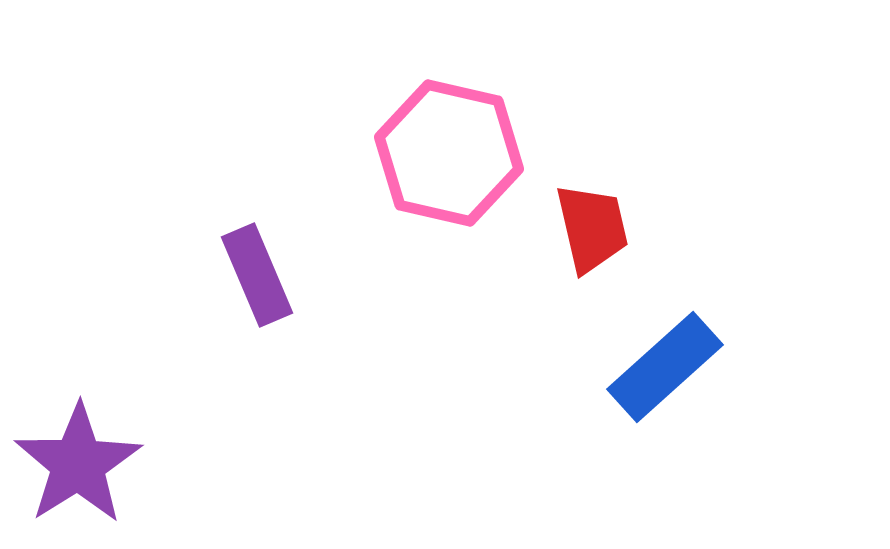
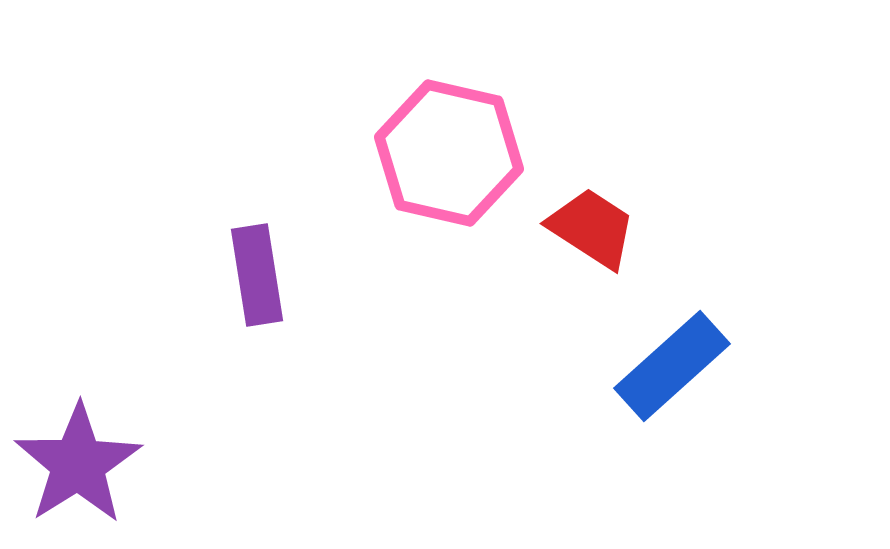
red trapezoid: rotated 44 degrees counterclockwise
purple rectangle: rotated 14 degrees clockwise
blue rectangle: moved 7 px right, 1 px up
